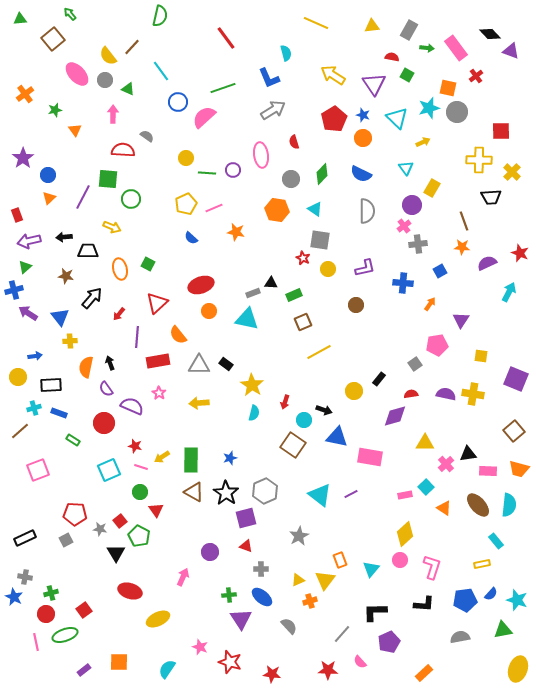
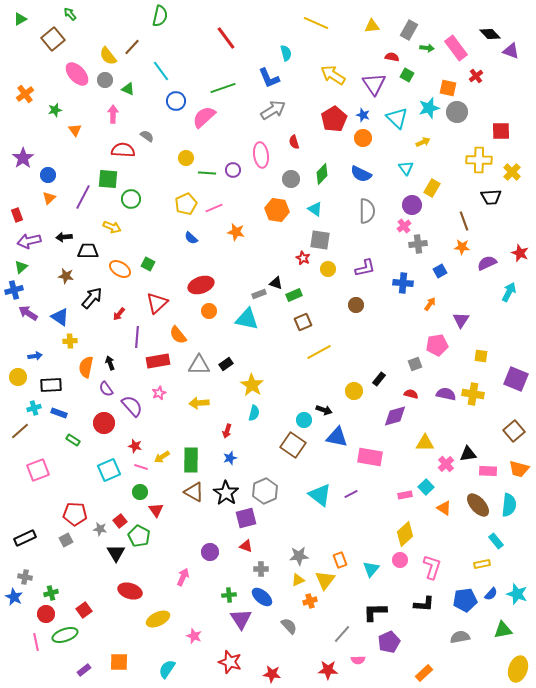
green triangle at (20, 19): rotated 24 degrees counterclockwise
blue circle at (178, 102): moved 2 px left, 1 px up
green triangle at (25, 267): moved 4 px left
orange ellipse at (120, 269): rotated 45 degrees counterclockwise
black triangle at (271, 283): moved 5 px right; rotated 16 degrees clockwise
gray rectangle at (253, 293): moved 6 px right, 1 px down
blue triangle at (60, 317): rotated 18 degrees counterclockwise
black rectangle at (226, 364): rotated 72 degrees counterclockwise
gray square at (415, 364): rotated 16 degrees clockwise
pink star at (159, 393): rotated 16 degrees clockwise
red semicircle at (411, 394): rotated 24 degrees clockwise
red arrow at (285, 402): moved 58 px left, 29 px down
purple semicircle at (132, 406): rotated 25 degrees clockwise
gray star at (299, 536): moved 20 px down; rotated 24 degrees clockwise
cyan star at (517, 600): moved 6 px up
pink star at (200, 647): moved 6 px left, 11 px up
pink semicircle at (360, 662): moved 2 px left, 2 px up; rotated 48 degrees counterclockwise
